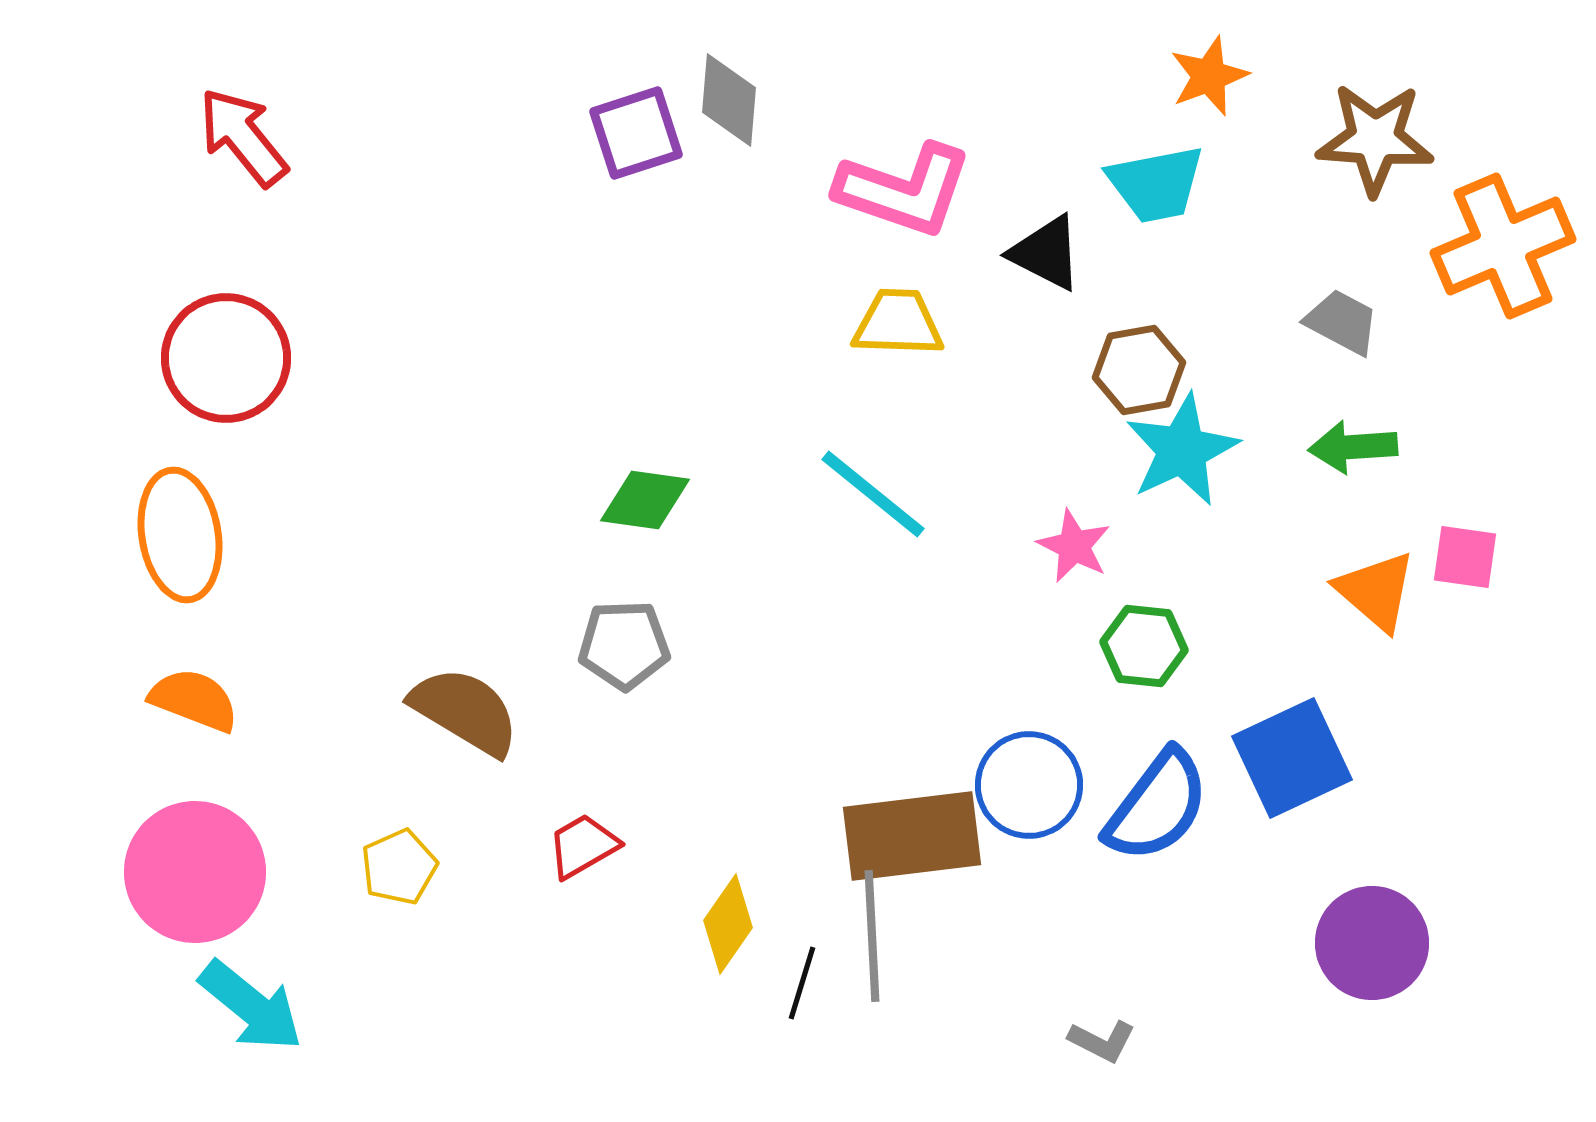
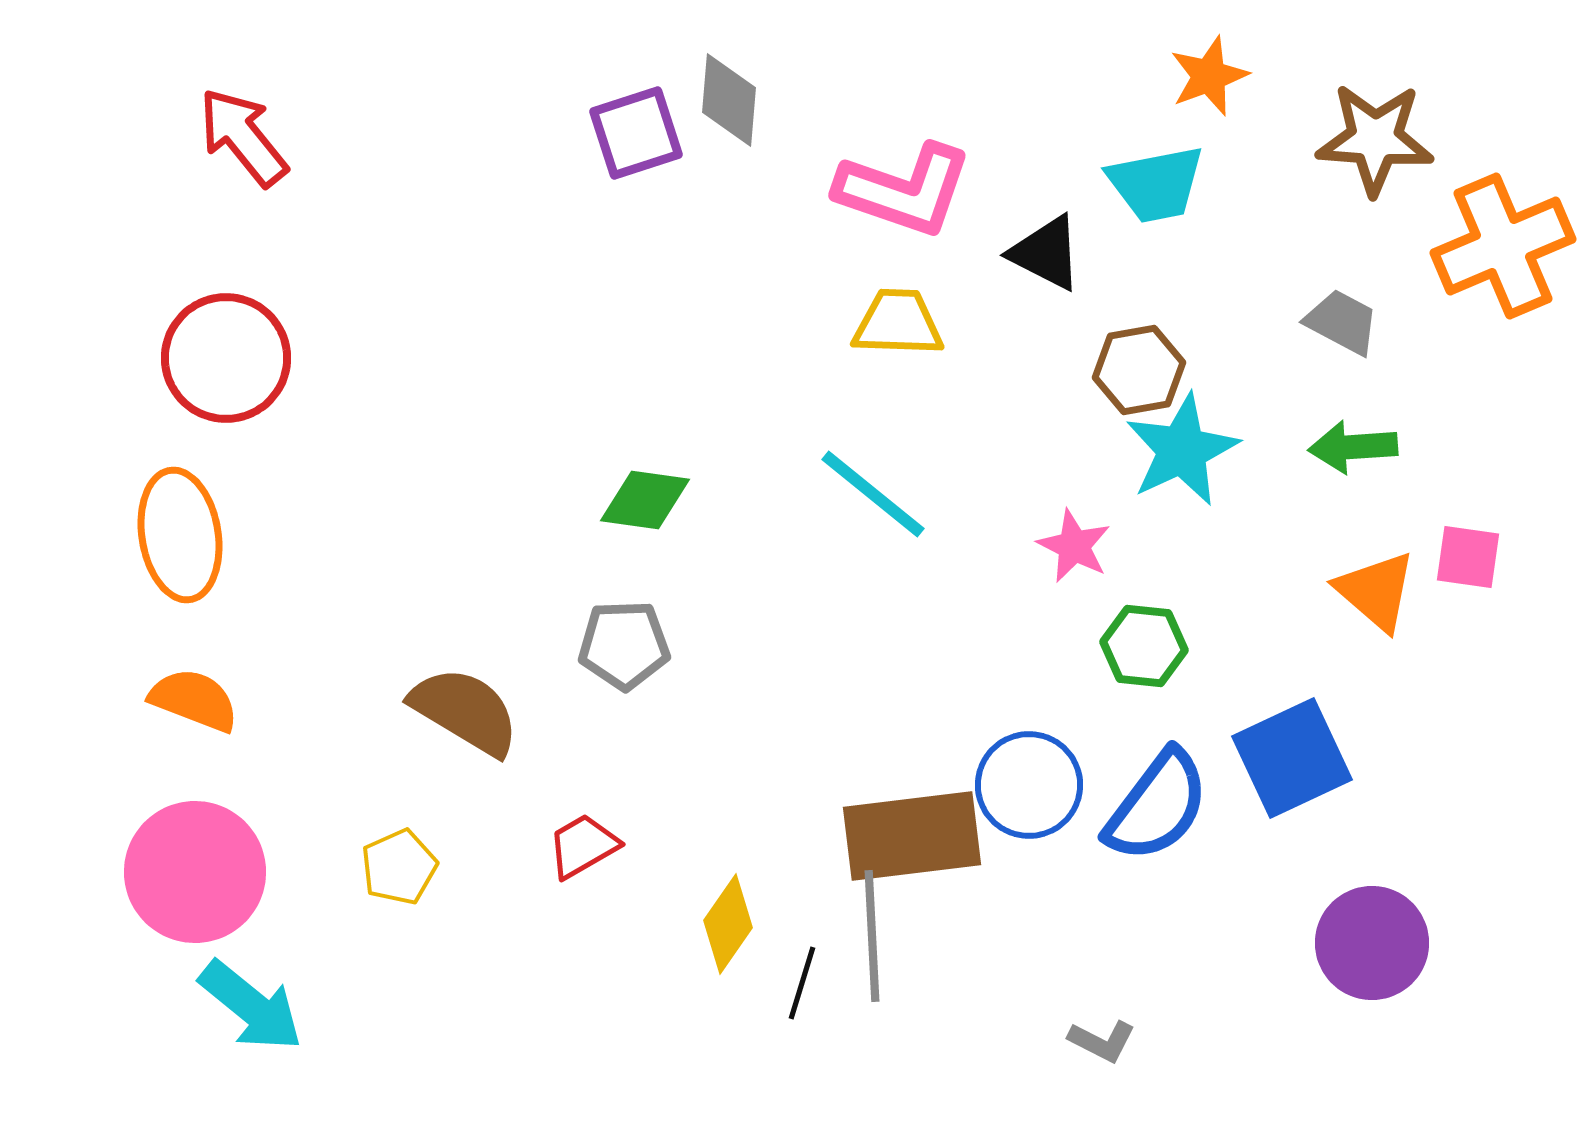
pink square: moved 3 px right
